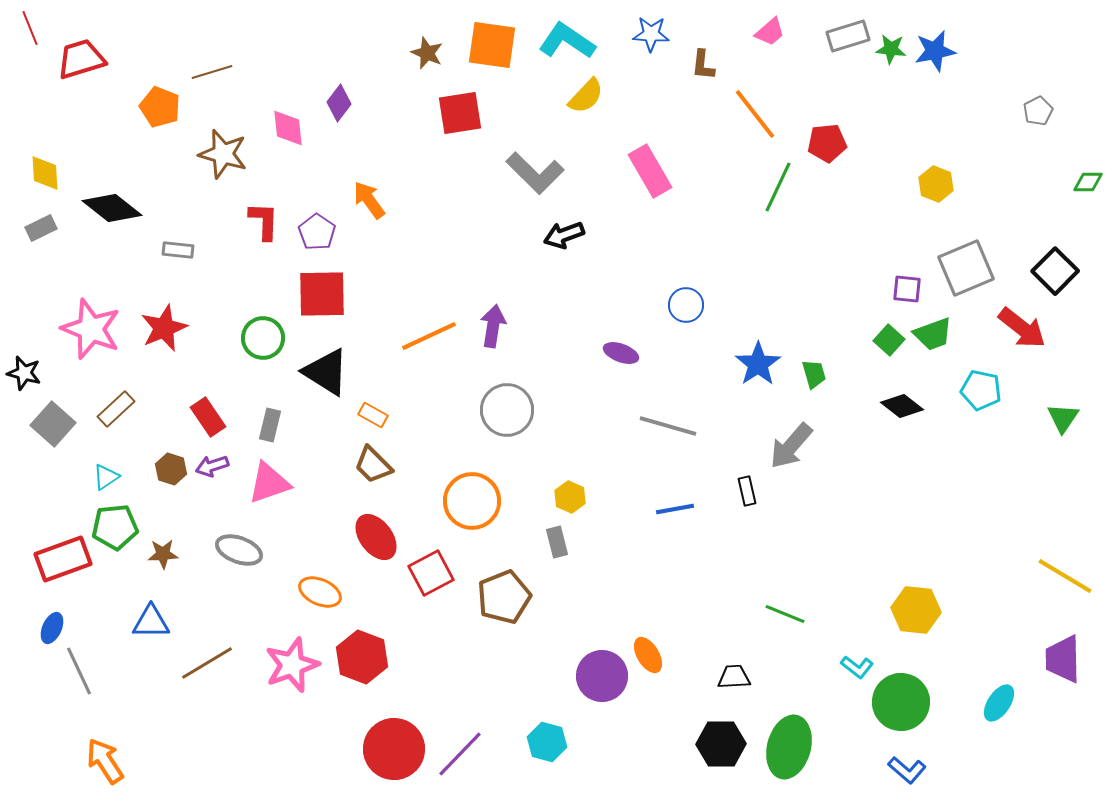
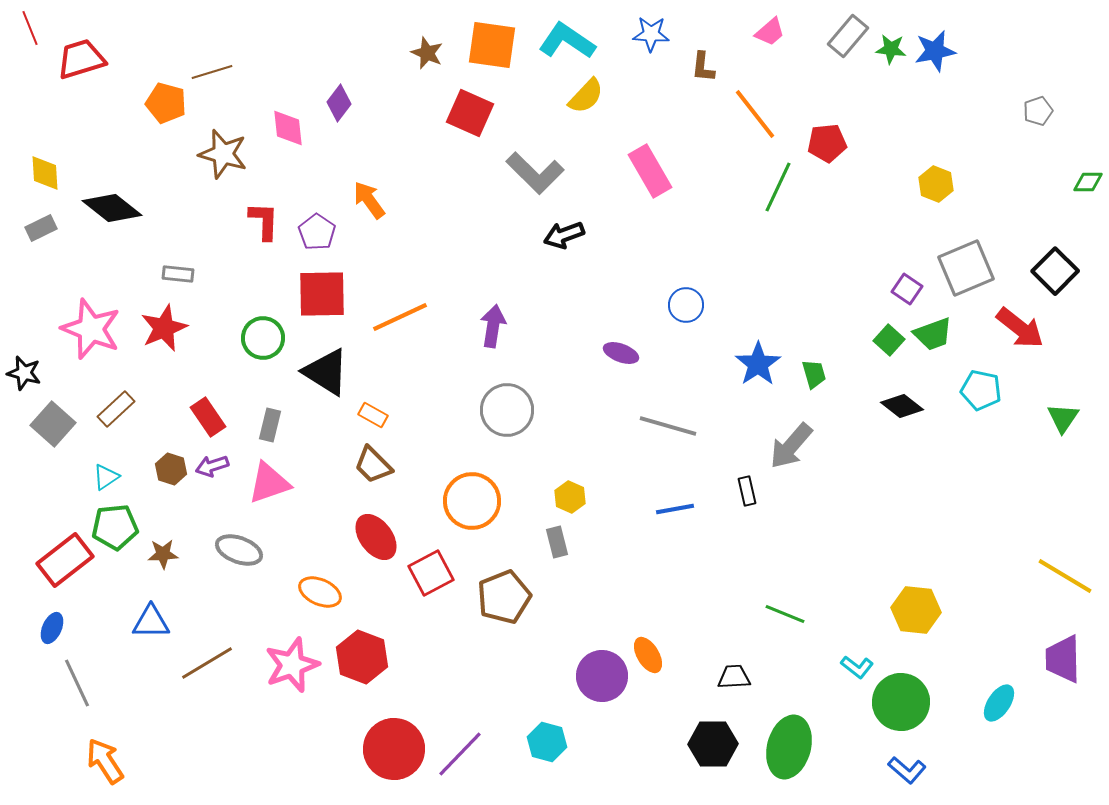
gray rectangle at (848, 36): rotated 33 degrees counterclockwise
brown L-shape at (703, 65): moved 2 px down
orange pentagon at (160, 107): moved 6 px right, 4 px up; rotated 6 degrees counterclockwise
gray pentagon at (1038, 111): rotated 8 degrees clockwise
red square at (460, 113): moved 10 px right; rotated 33 degrees clockwise
gray rectangle at (178, 250): moved 24 px down
purple square at (907, 289): rotated 28 degrees clockwise
red arrow at (1022, 328): moved 2 px left
orange line at (429, 336): moved 29 px left, 19 px up
red rectangle at (63, 559): moved 2 px right, 1 px down; rotated 18 degrees counterclockwise
gray line at (79, 671): moved 2 px left, 12 px down
black hexagon at (721, 744): moved 8 px left
